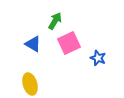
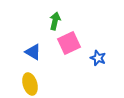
green arrow: rotated 18 degrees counterclockwise
blue triangle: moved 8 px down
